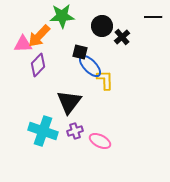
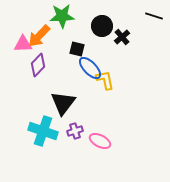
black line: moved 1 px right, 1 px up; rotated 18 degrees clockwise
black square: moved 3 px left, 3 px up
blue ellipse: moved 2 px down
yellow L-shape: rotated 10 degrees counterclockwise
black triangle: moved 6 px left, 1 px down
